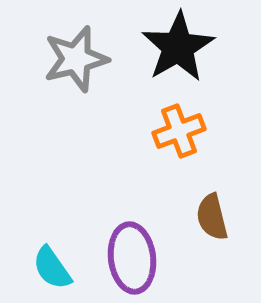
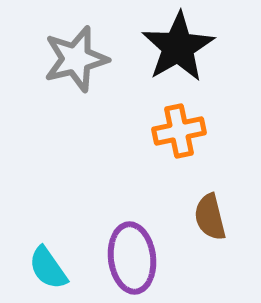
orange cross: rotated 9 degrees clockwise
brown semicircle: moved 2 px left
cyan semicircle: moved 4 px left
